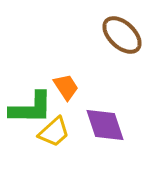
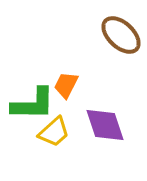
brown ellipse: moved 1 px left
orange trapezoid: moved 2 px up; rotated 120 degrees counterclockwise
green L-shape: moved 2 px right, 4 px up
